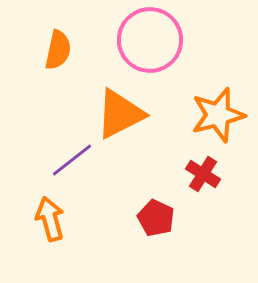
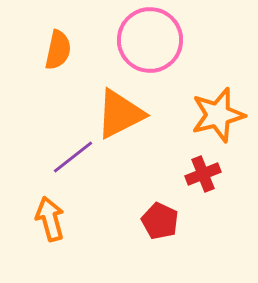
purple line: moved 1 px right, 3 px up
red cross: rotated 36 degrees clockwise
red pentagon: moved 4 px right, 3 px down
